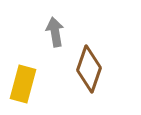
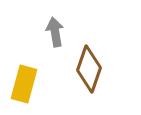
yellow rectangle: moved 1 px right
